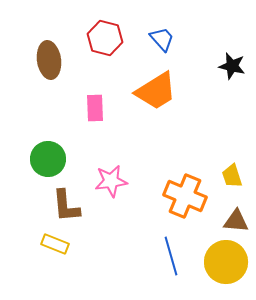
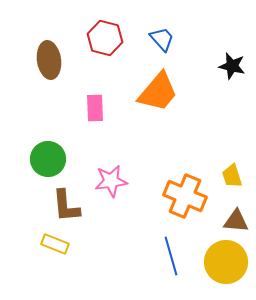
orange trapezoid: moved 2 px right, 1 px down; rotated 18 degrees counterclockwise
